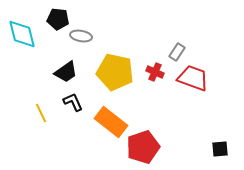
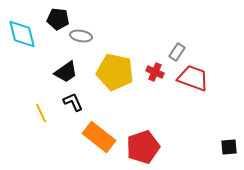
orange rectangle: moved 12 px left, 15 px down
black square: moved 9 px right, 2 px up
